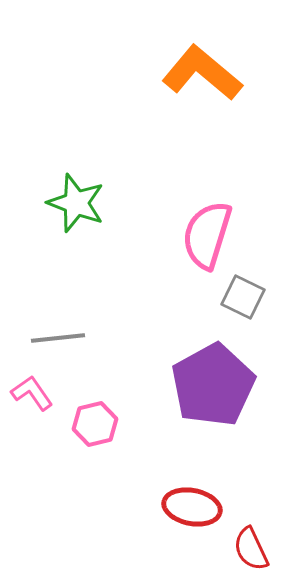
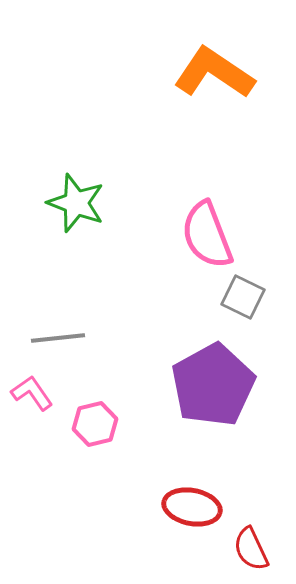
orange L-shape: moved 12 px right; rotated 6 degrees counterclockwise
pink semicircle: rotated 38 degrees counterclockwise
